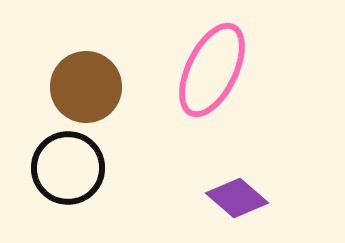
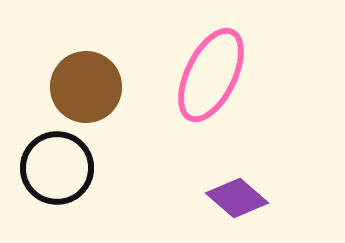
pink ellipse: moved 1 px left, 5 px down
black circle: moved 11 px left
